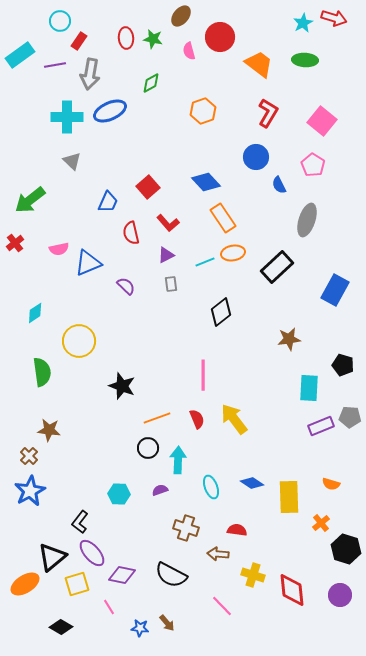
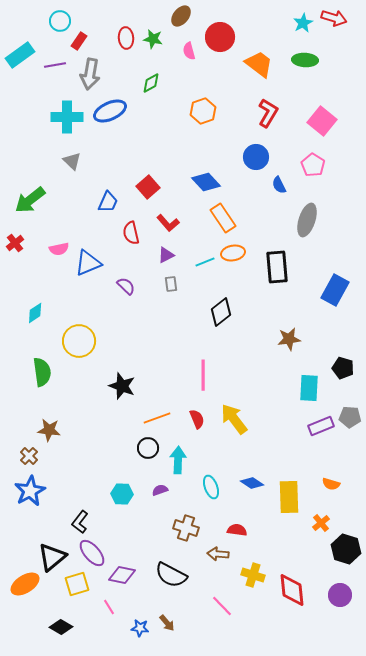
black rectangle at (277, 267): rotated 52 degrees counterclockwise
black pentagon at (343, 365): moved 3 px down
cyan hexagon at (119, 494): moved 3 px right
